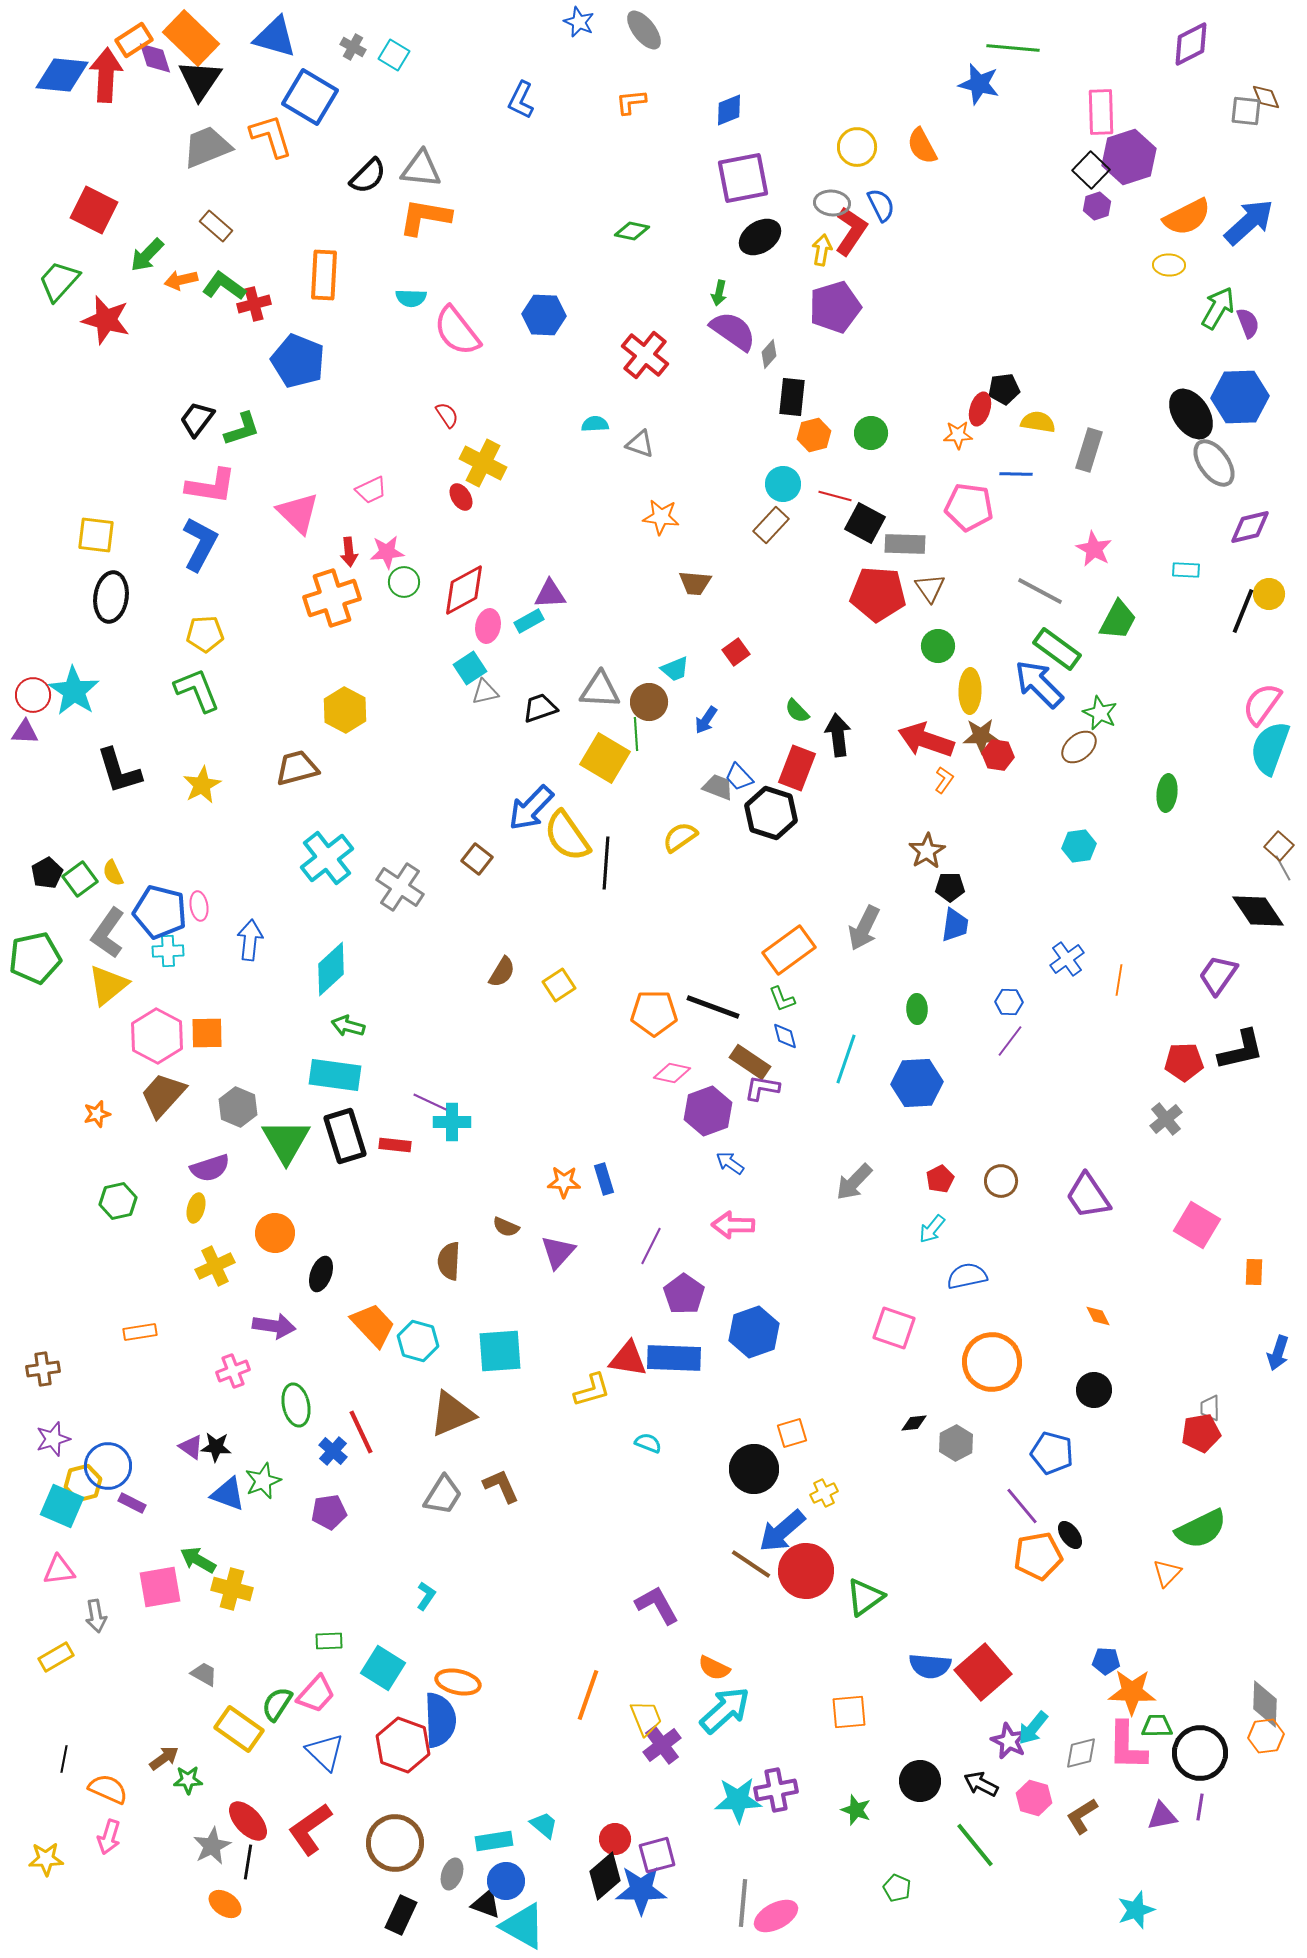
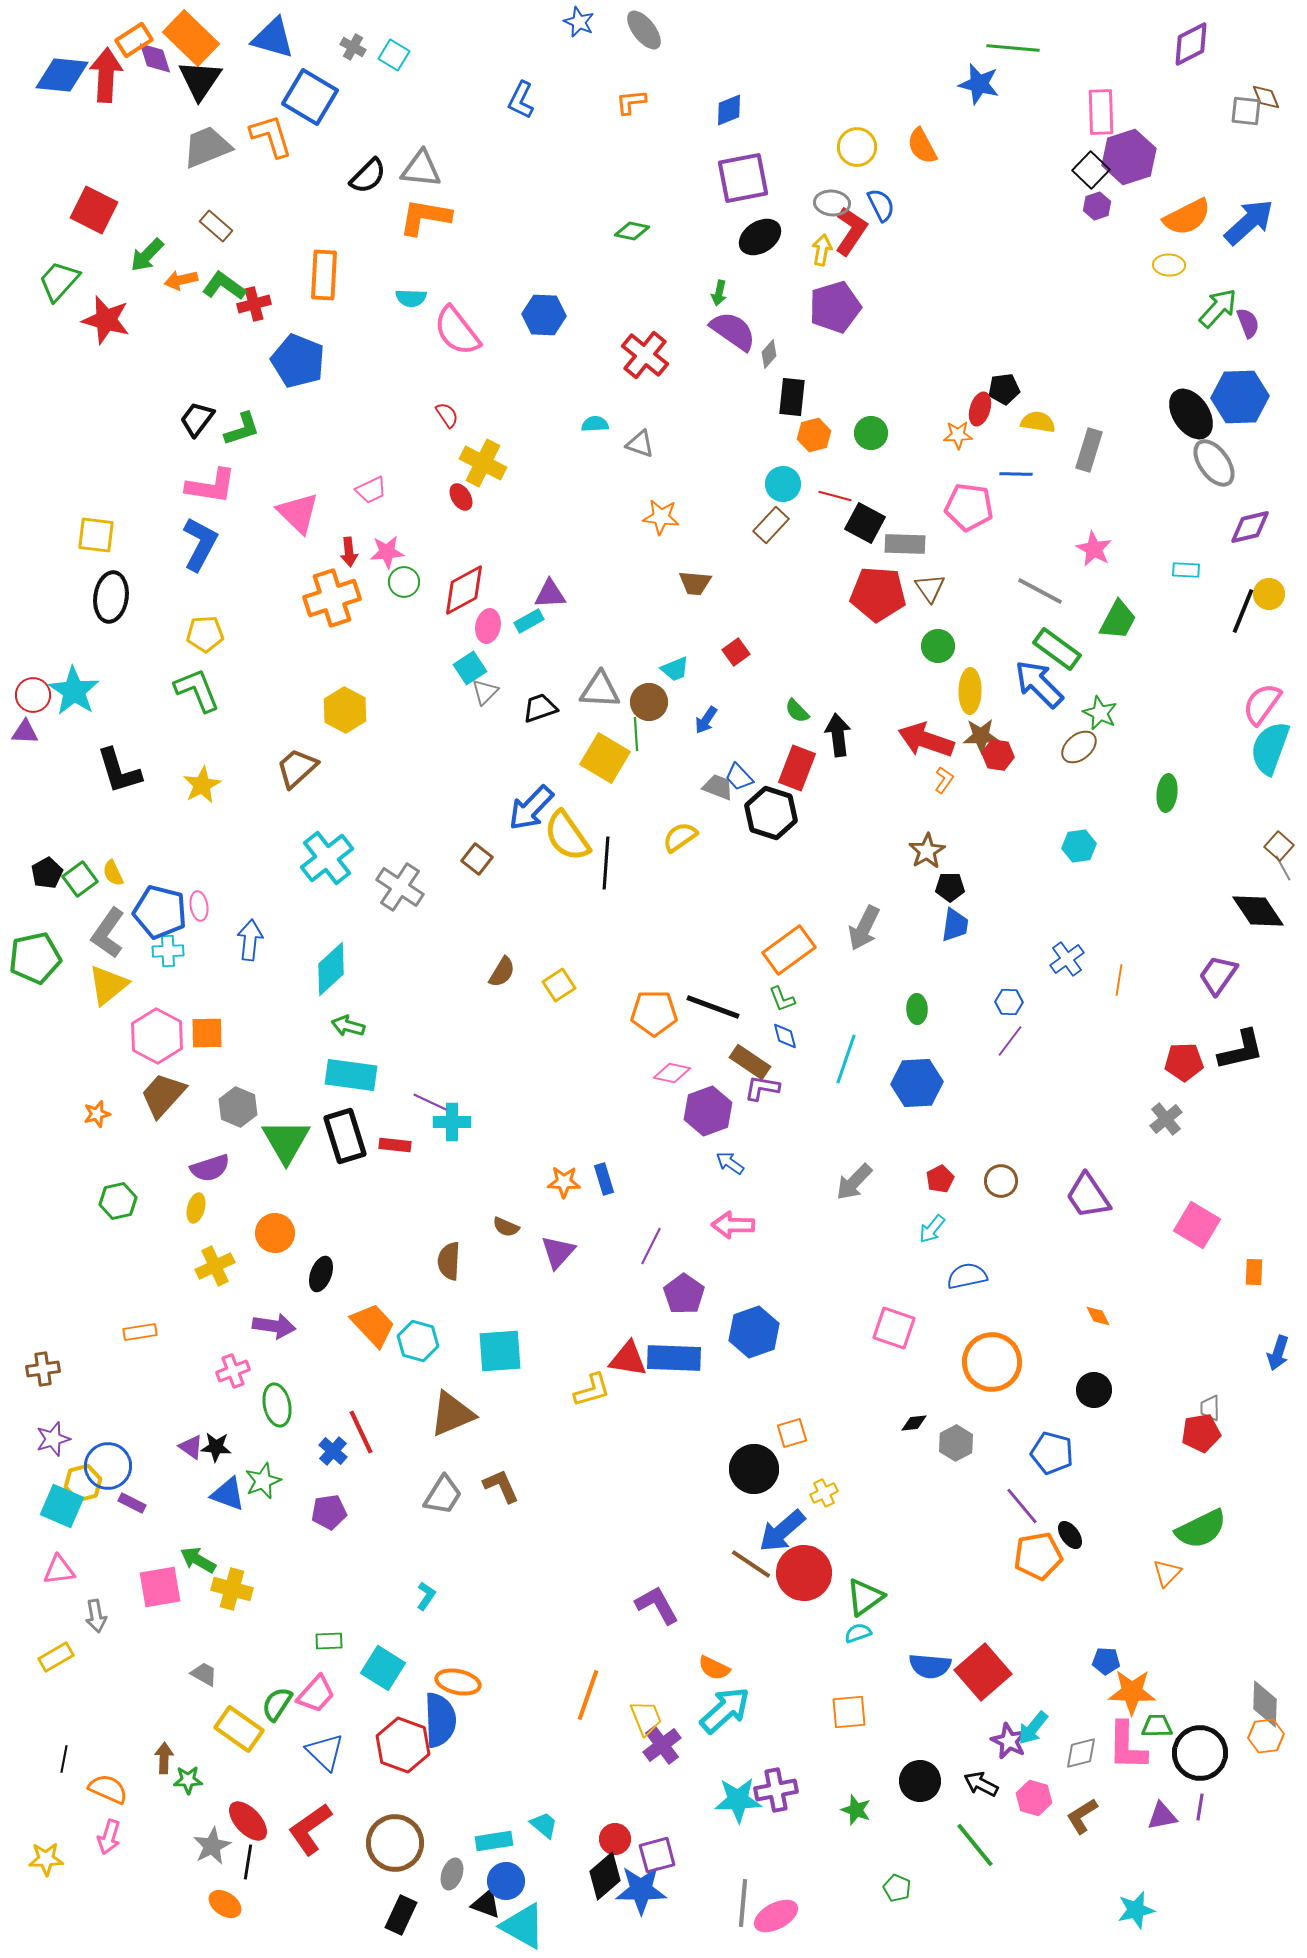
blue triangle at (275, 37): moved 2 px left, 1 px down
green arrow at (1218, 308): rotated 12 degrees clockwise
gray triangle at (485, 692): rotated 32 degrees counterclockwise
brown trapezoid at (297, 768): rotated 27 degrees counterclockwise
cyan rectangle at (335, 1075): moved 16 px right
green ellipse at (296, 1405): moved 19 px left
cyan semicircle at (648, 1443): moved 210 px right, 190 px down; rotated 40 degrees counterclockwise
red circle at (806, 1571): moved 2 px left, 2 px down
brown arrow at (164, 1758): rotated 52 degrees counterclockwise
cyan star at (1136, 1910): rotated 6 degrees clockwise
